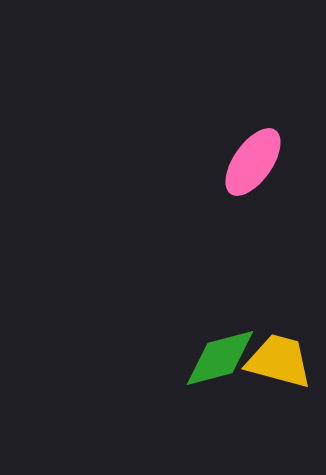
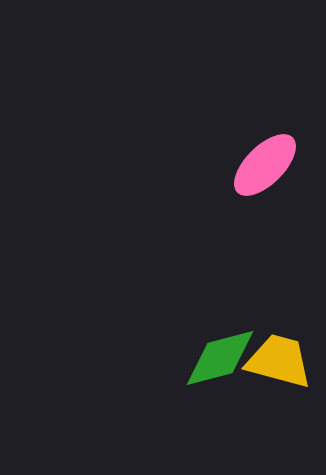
pink ellipse: moved 12 px right, 3 px down; rotated 10 degrees clockwise
